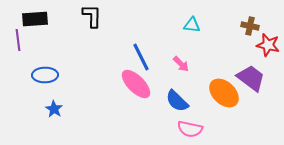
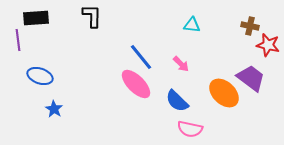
black rectangle: moved 1 px right, 1 px up
blue line: rotated 12 degrees counterclockwise
blue ellipse: moved 5 px left, 1 px down; rotated 20 degrees clockwise
